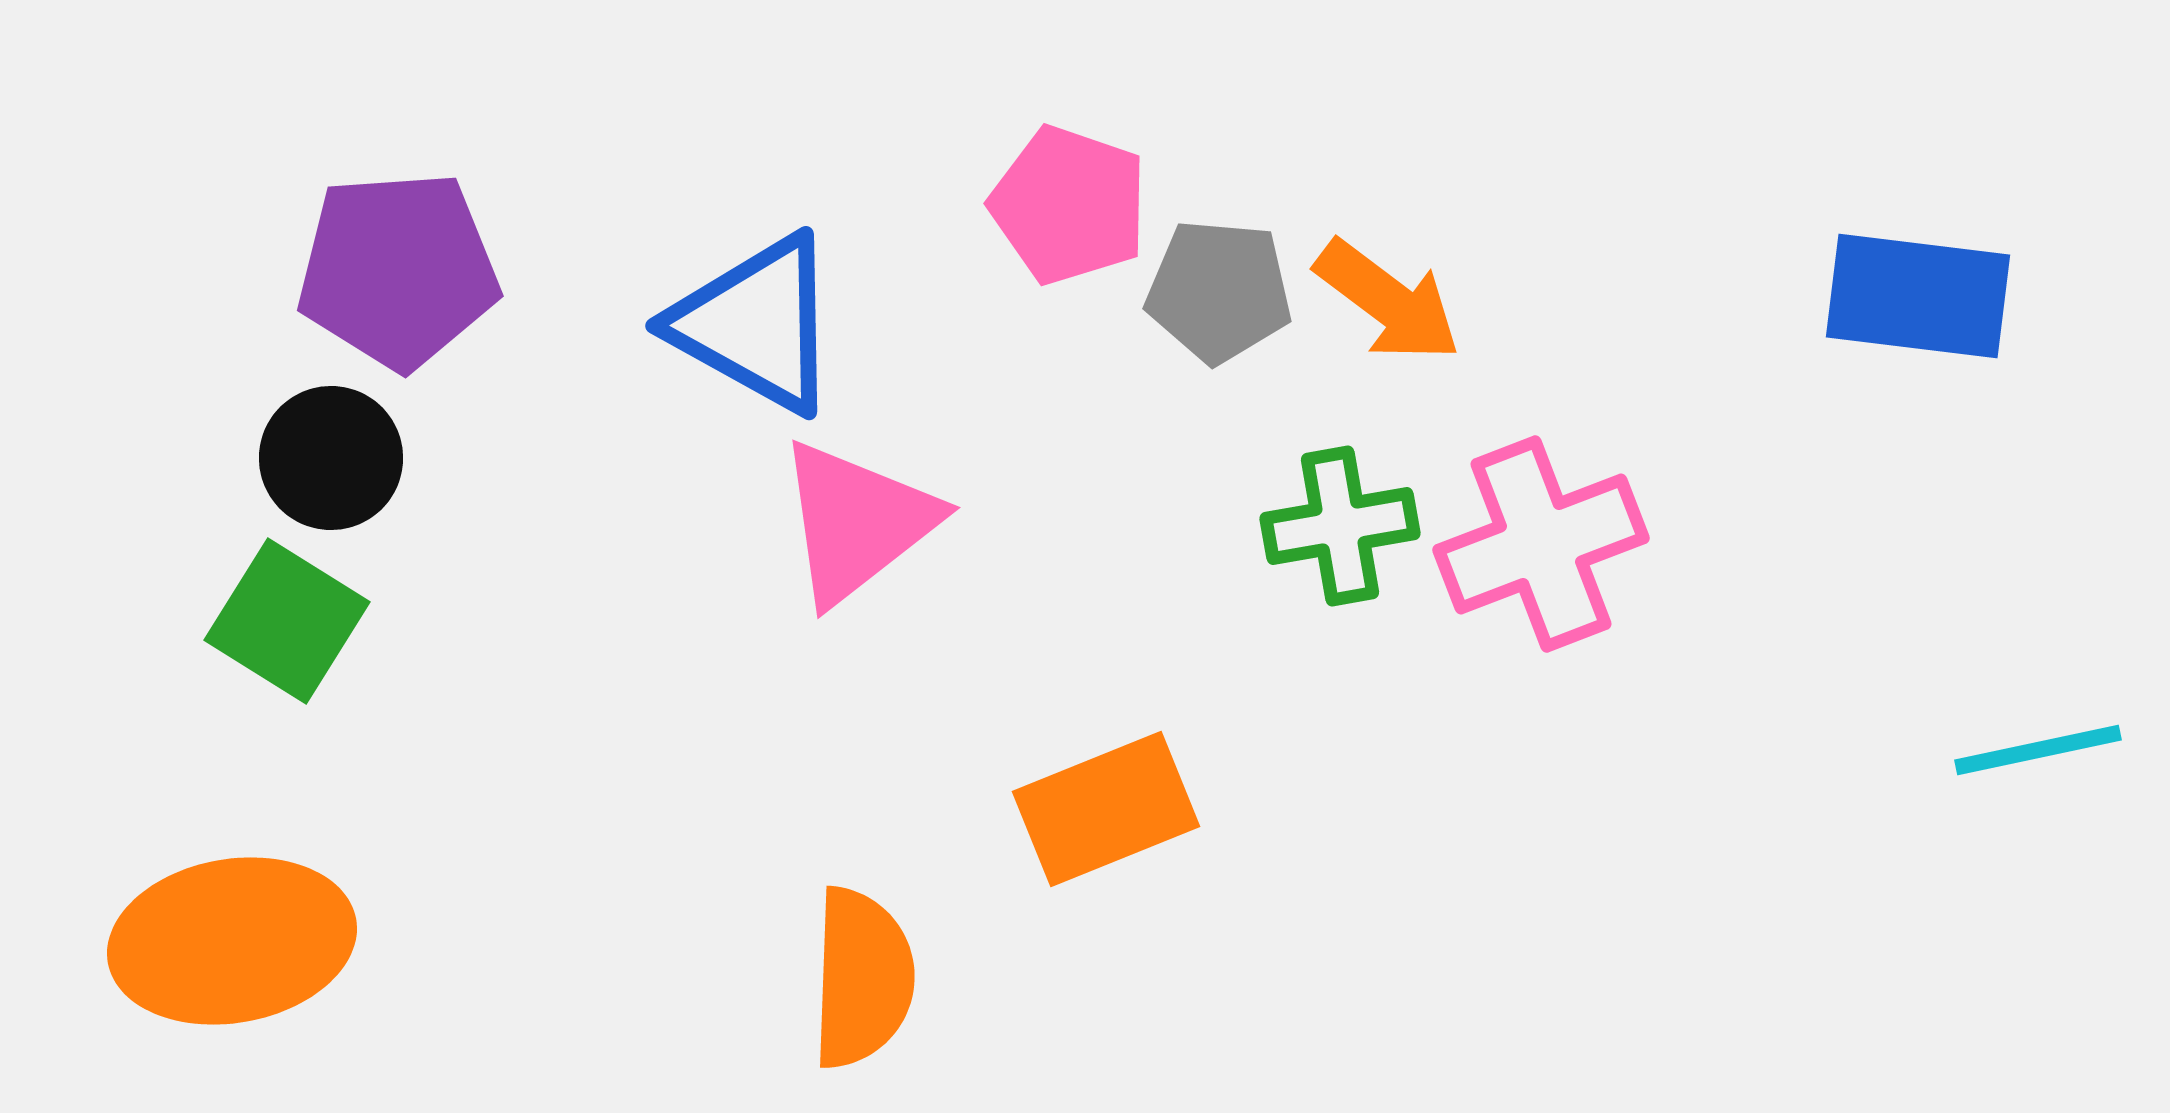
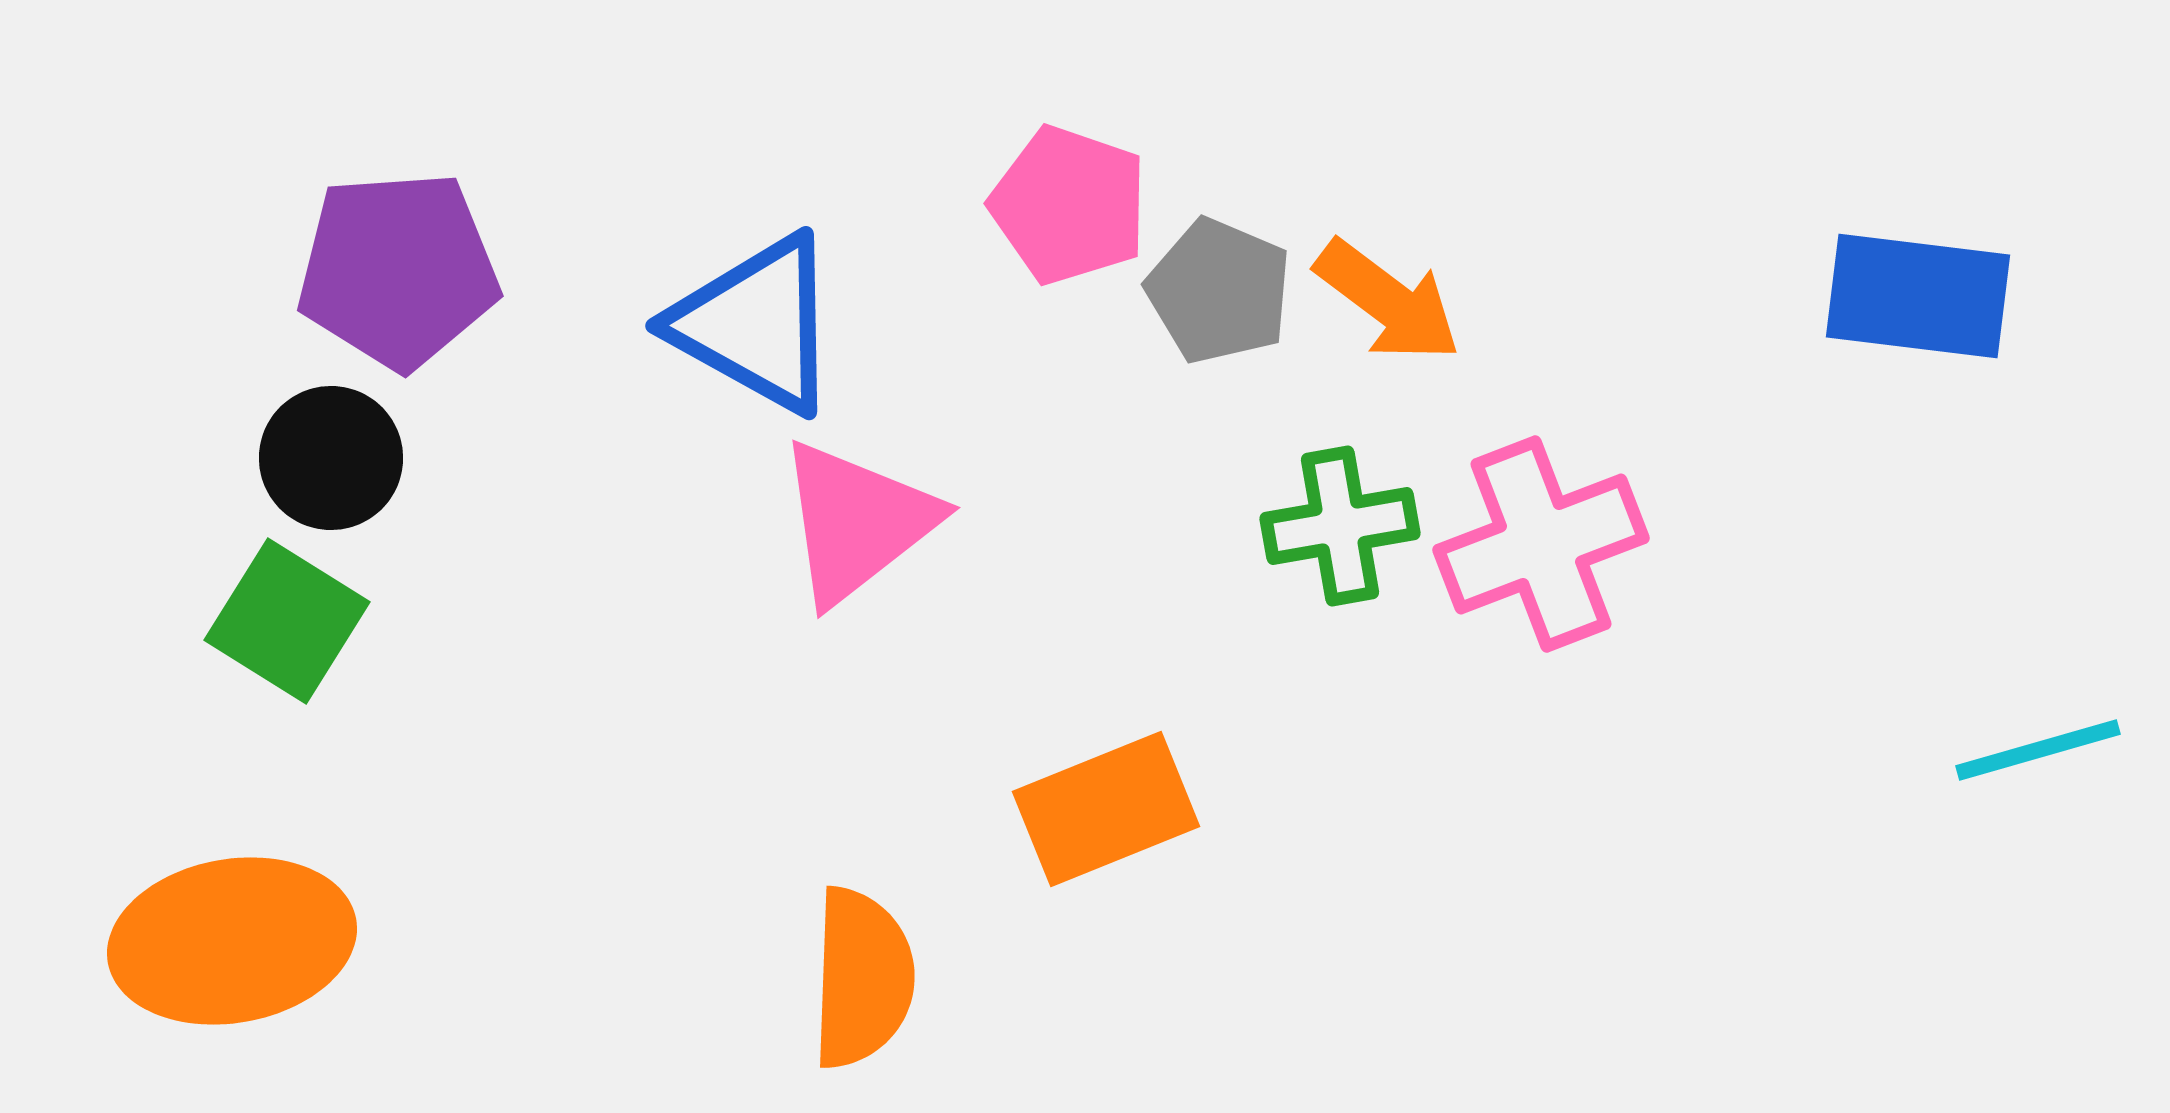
gray pentagon: rotated 18 degrees clockwise
cyan line: rotated 4 degrees counterclockwise
